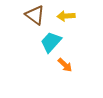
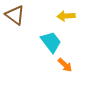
brown triangle: moved 20 px left
cyan trapezoid: rotated 100 degrees clockwise
